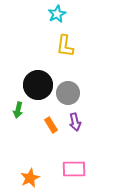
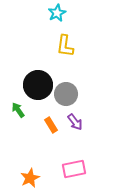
cyan star: moved 1 px up
gray circle: moved 2 px left, 1 px down
green arrow: rotated 133 degrees clockwise
purple arrow: rotated 24 degrees counterclockwise
pink rectangle: rotated 10 degrees counterclockwise
